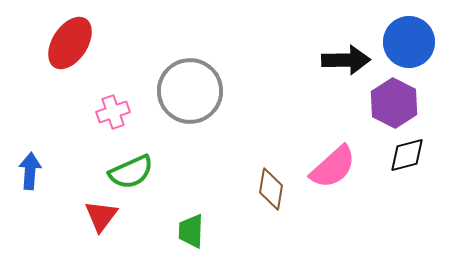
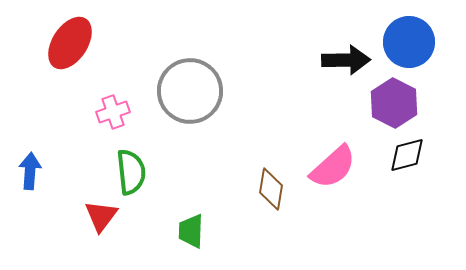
green semicircle: rotated 72 degrees counterclockwise
